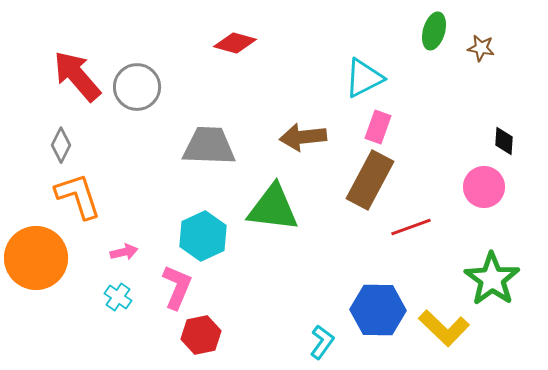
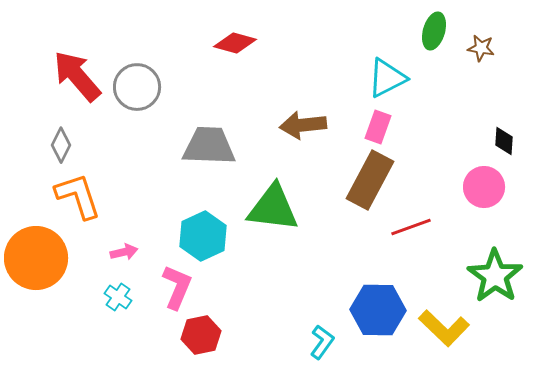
cyan triangle: moved 23 px right
brown arrow: moved 12 px up
green star: moved 3 px right, 3 px up
